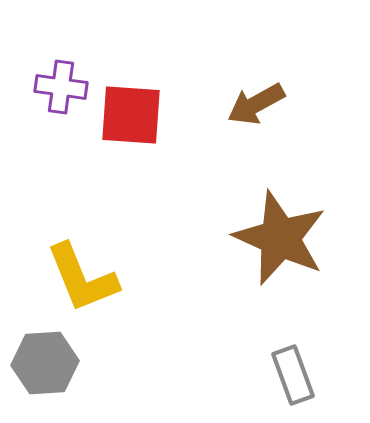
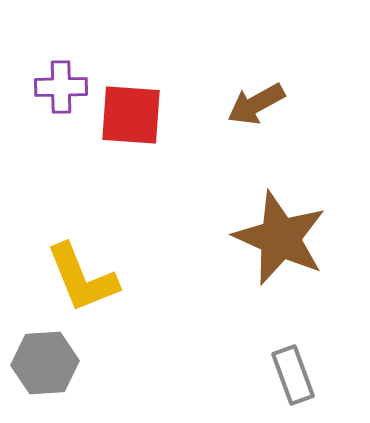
purple cross: rotated 9 degrees counterclockwise
